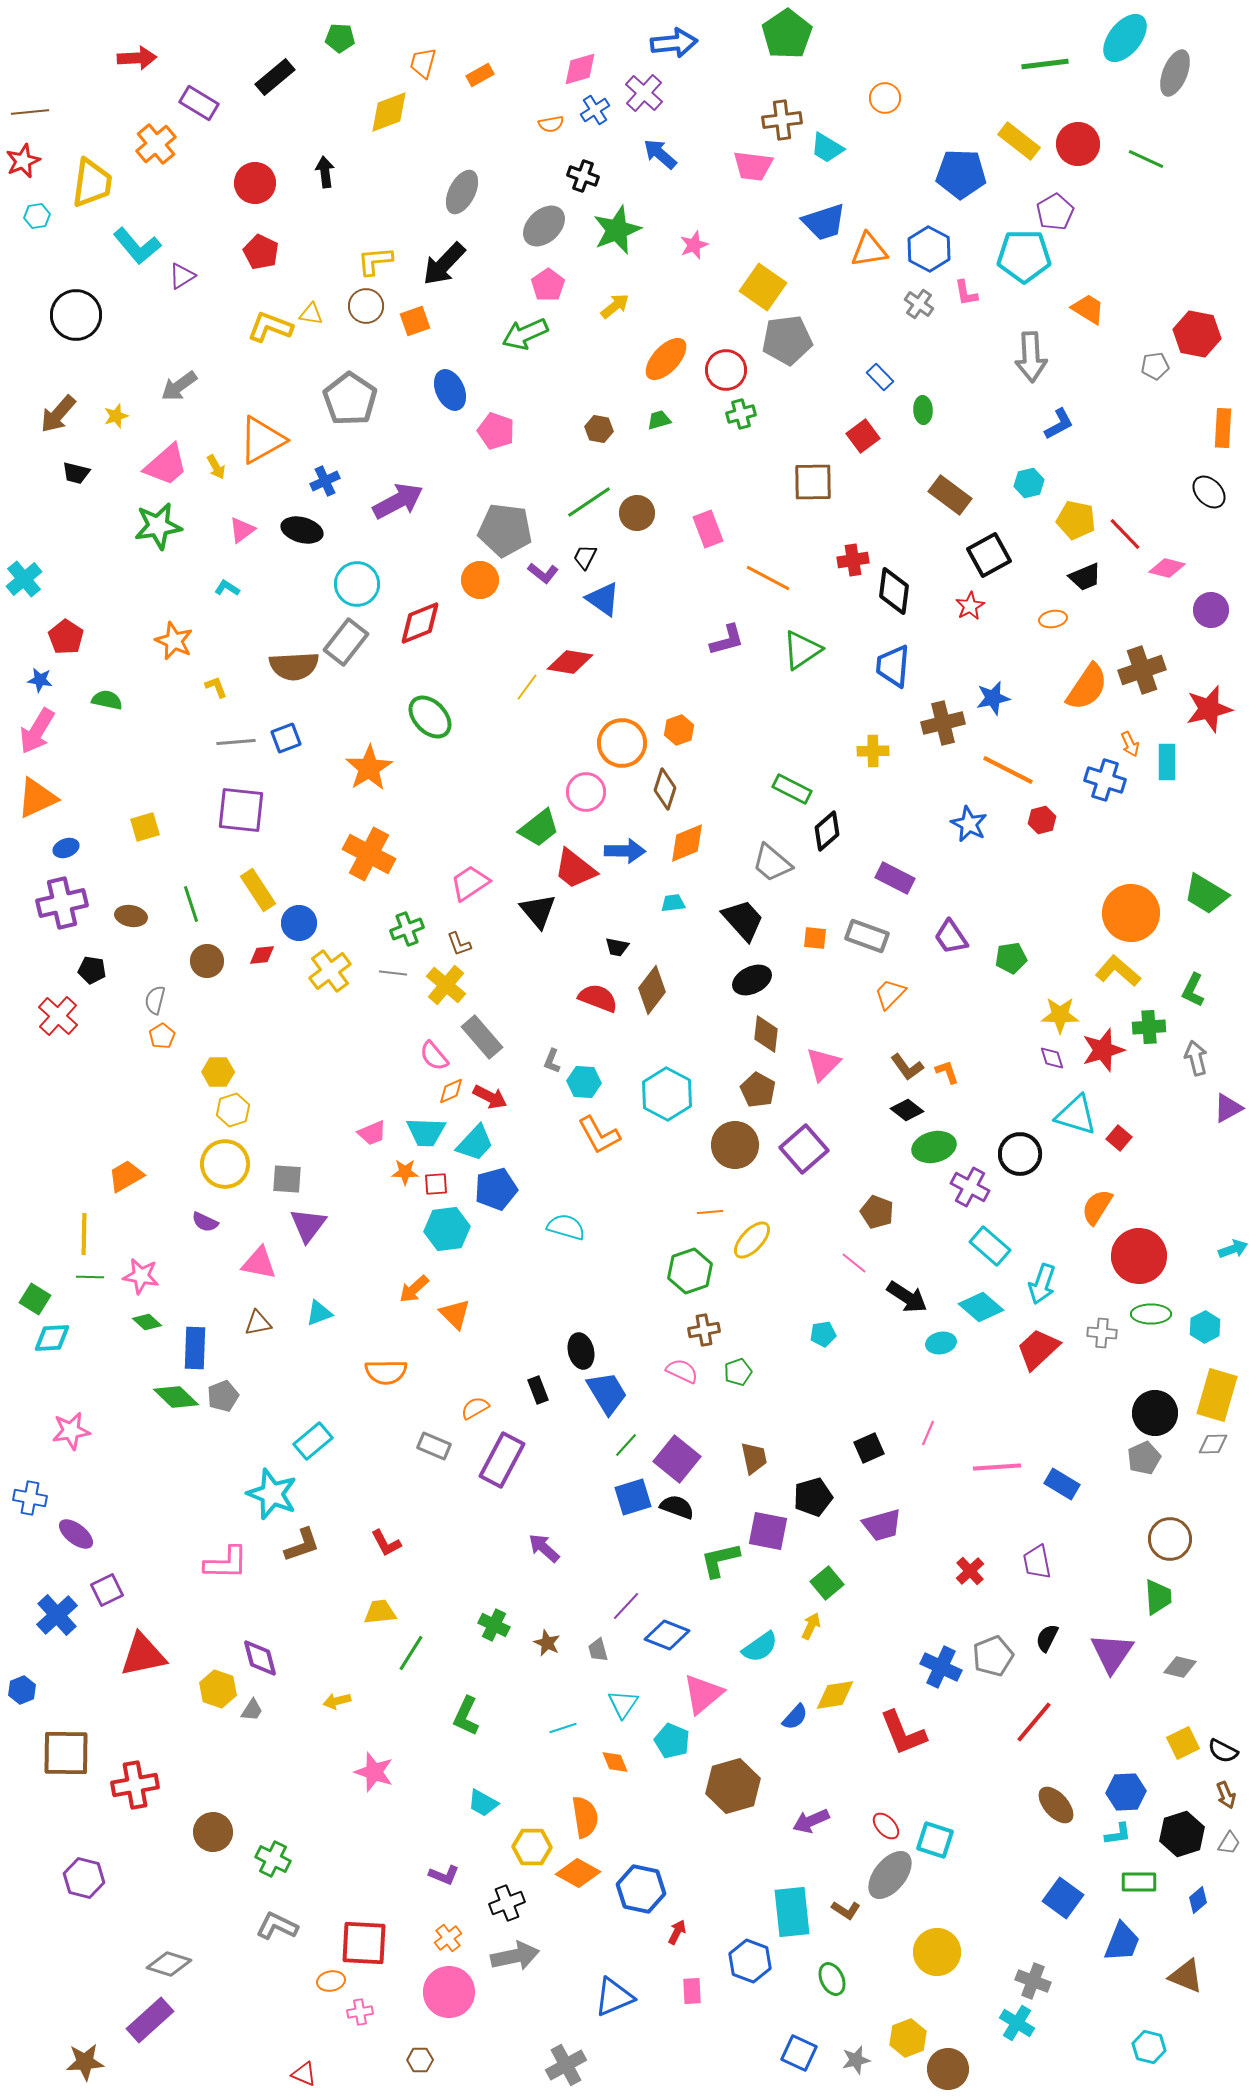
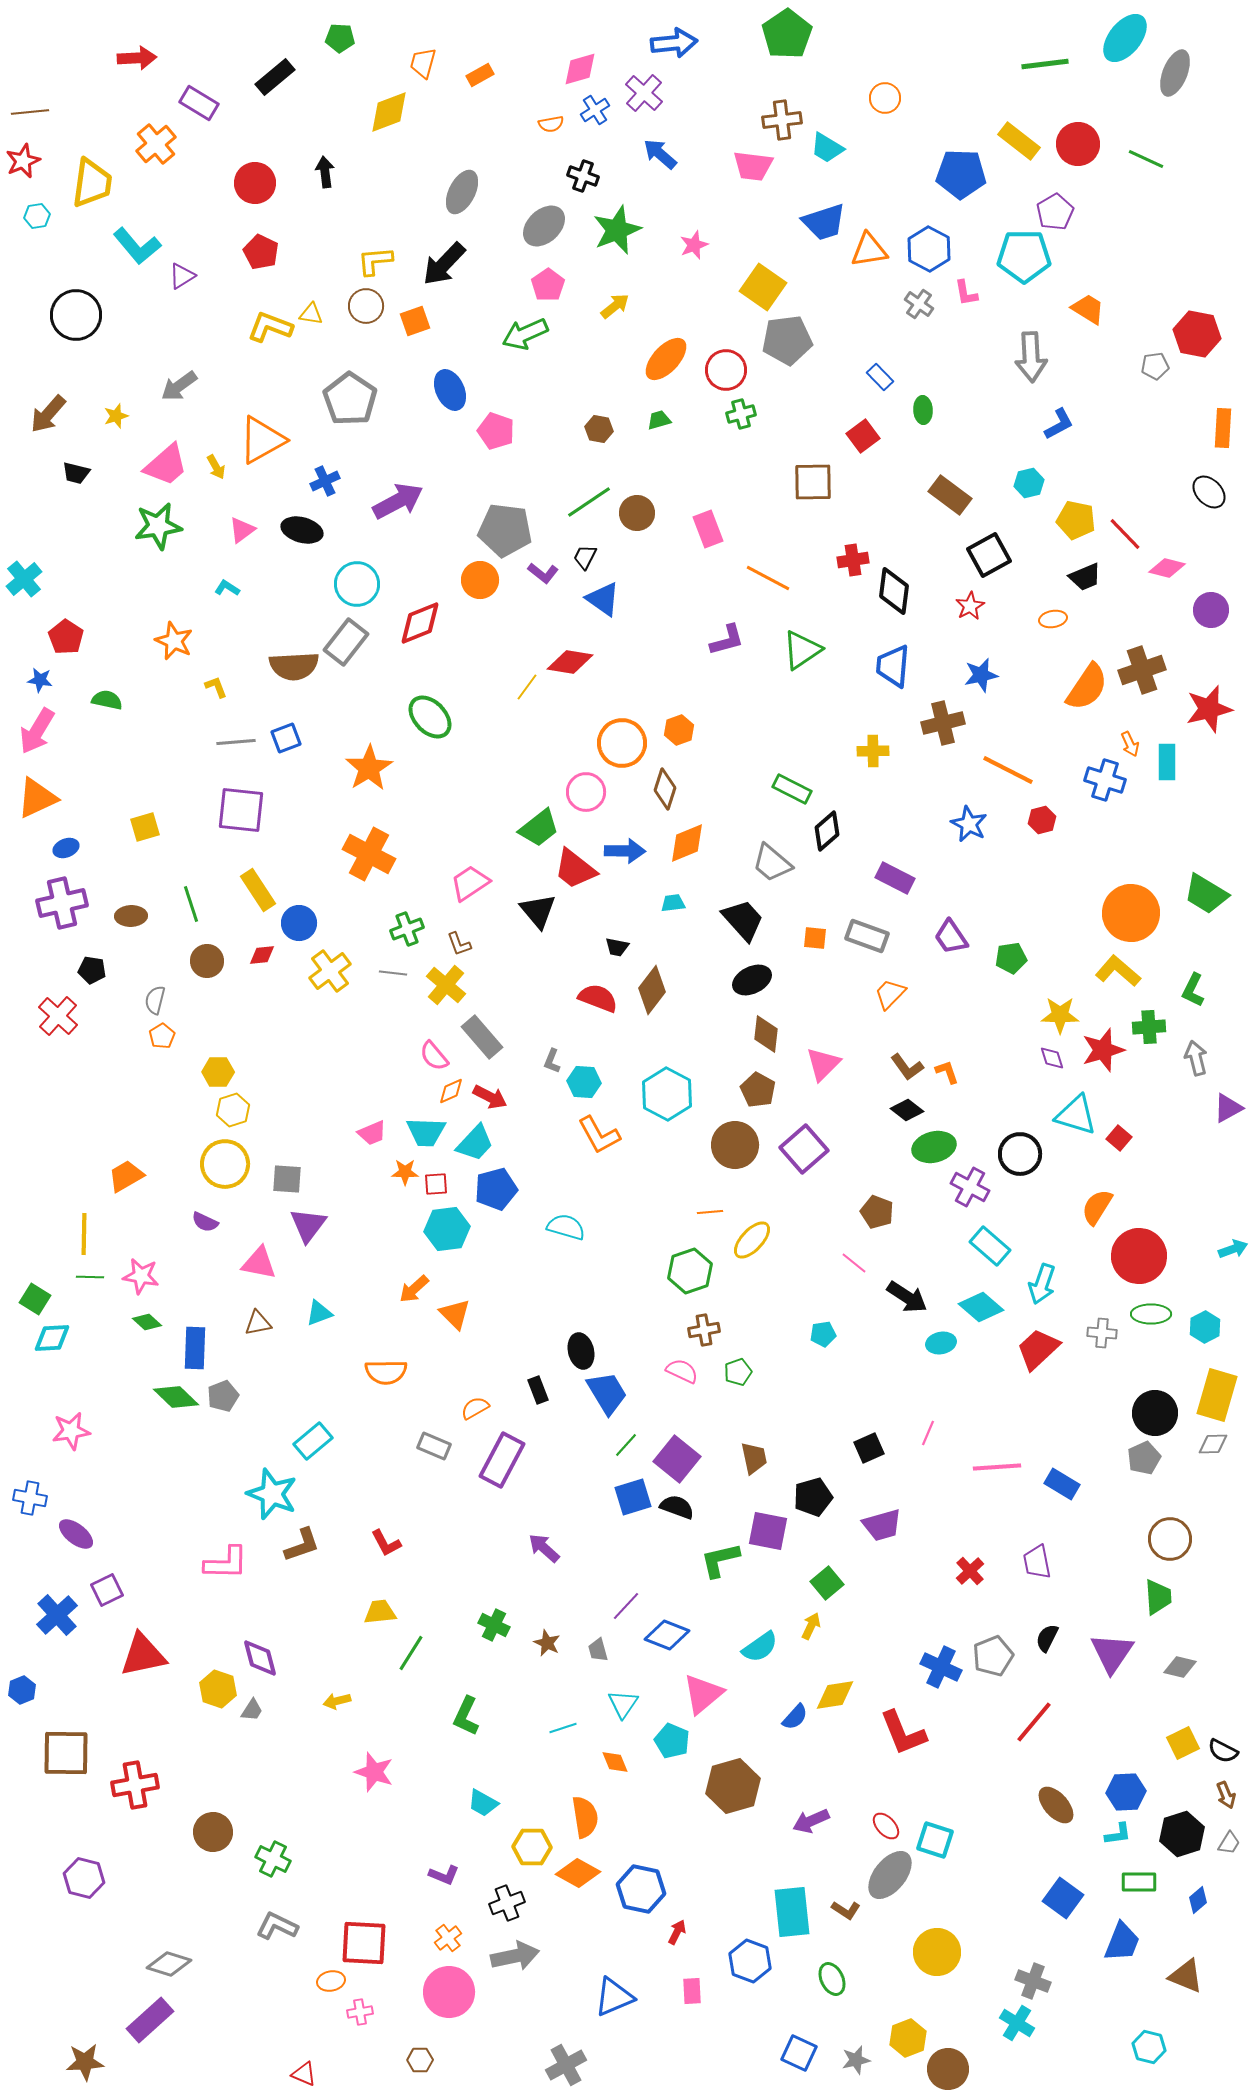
brown arrow at (58, 414): moved 10 px left
blue star at (993, 698): moved 12 px left, 23 px up
brown ellipse at (131, 916): rotated 12 degrees counterclockwise
